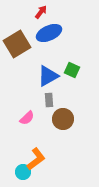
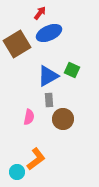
red arrow: moved 1 px left, 1 px down
pink semicircle: moved 2 px right, 1 px up; rotated 35 degrees counterclockwise
cyan circle: moved 6 px left
